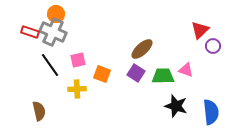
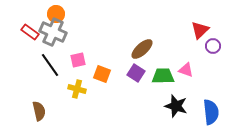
red rectangle: rotated 18 degrees clockwise
yellow cross: rotated 18 degrees clockwise
